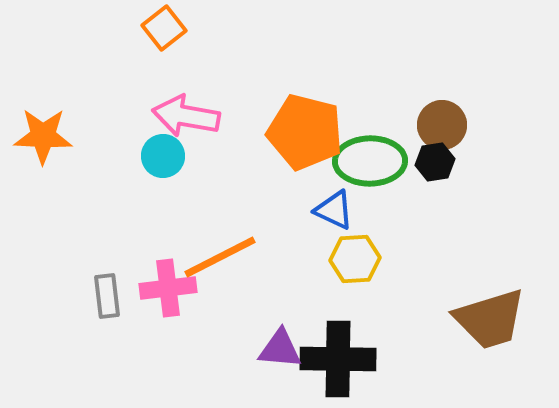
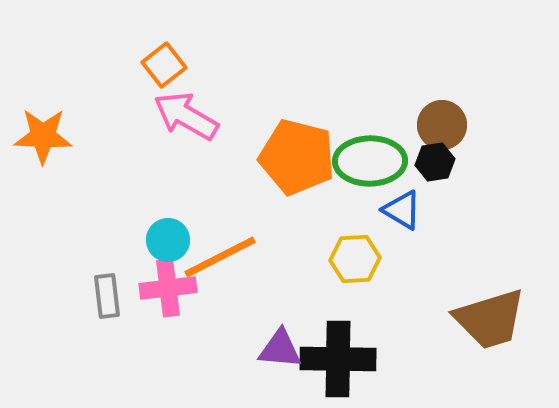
orange square: moved 37 px down
pink arrow: rotated 20 degrees clockwise
orange pentagon: moved 8 px left, 25 px down
cyan circle: moved 5 px right, 84 px down
blue triangle: moved 68 px right; rotated 6 degrees clockwise
